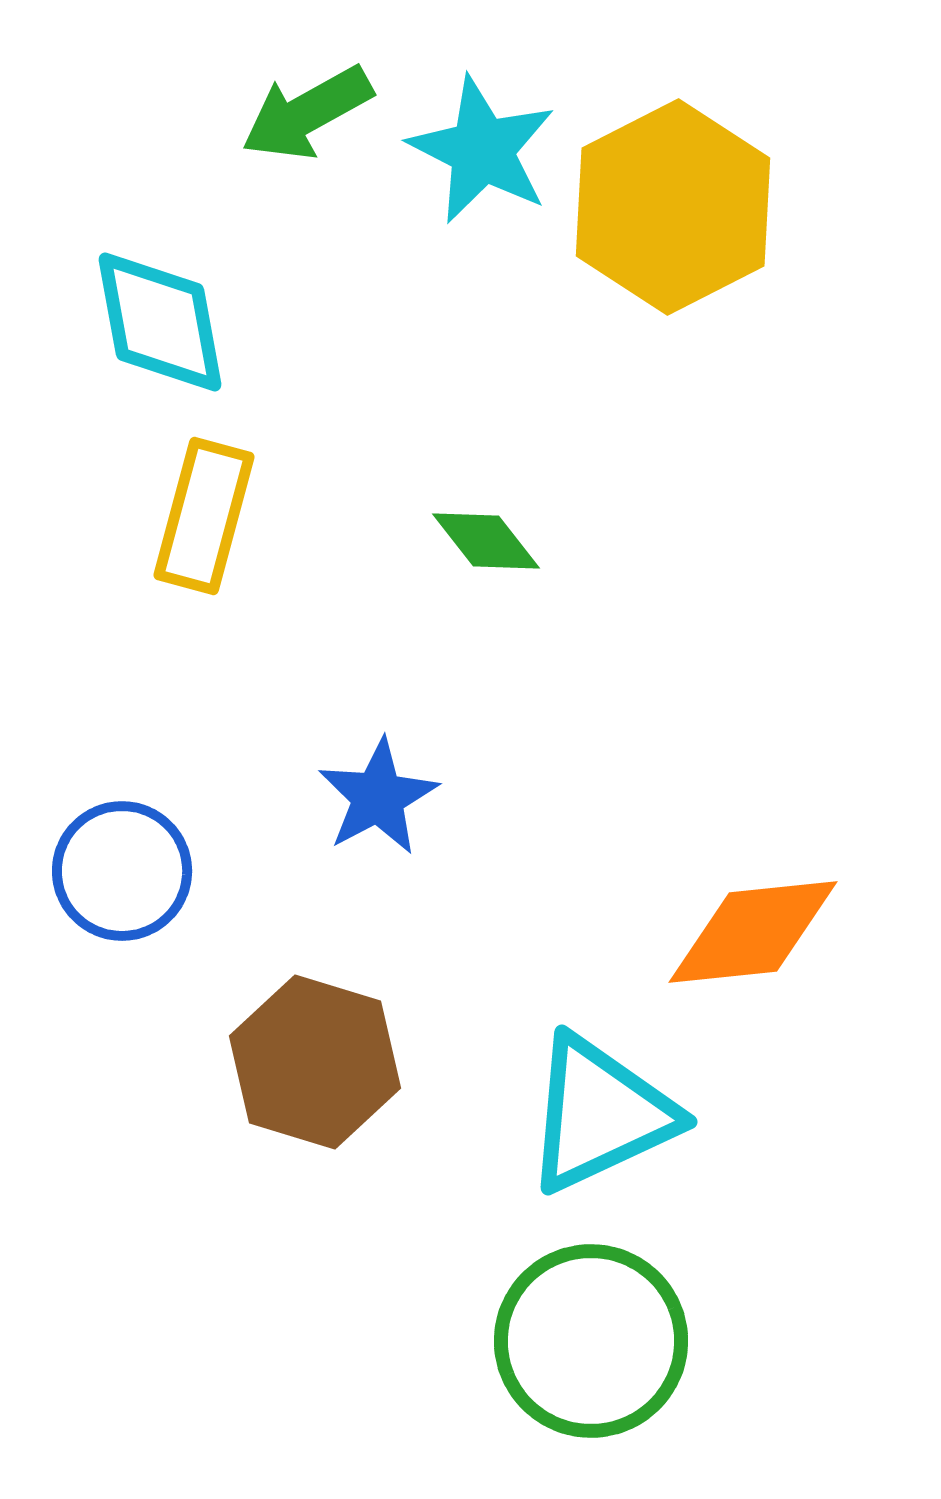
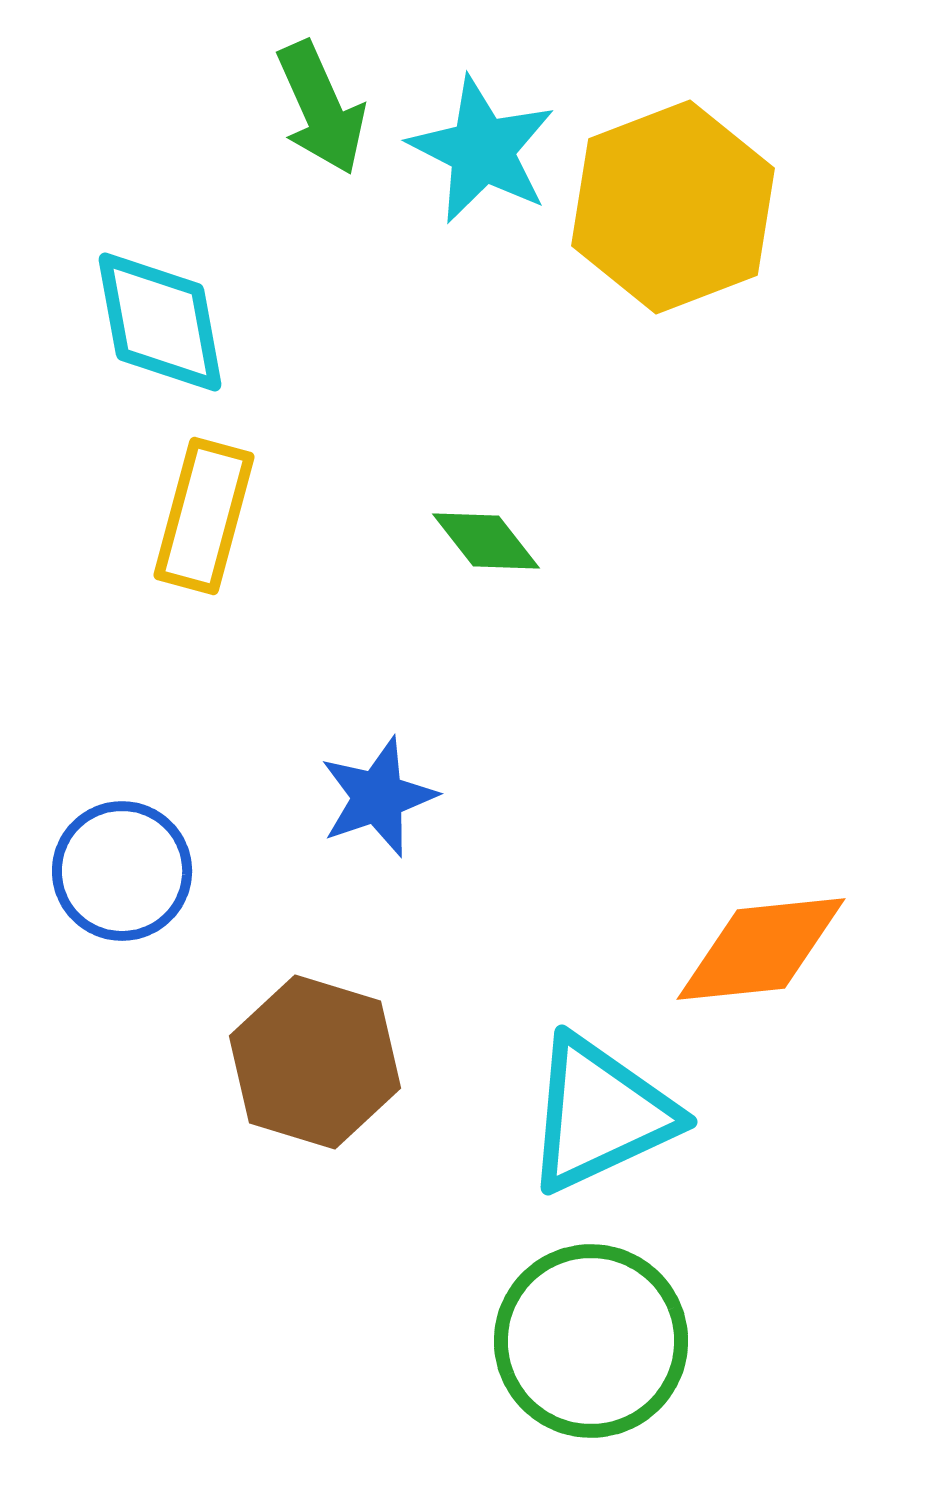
green arrow: moved 14 px right, 5 px up; rotated 85 degrees counterclockwise
yellow hexagon: rotated 6 degrees clockwise
blue star: rotated 9 degrees clockwise
orange diamond: moved 8 px right, 17 px down
